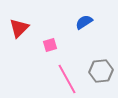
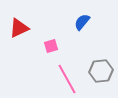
blue semicircle: moved 2 px left; rotated 18 degrees counterclockwise
red triangle: rotated 20 degrees clockwise
pink square: moved 1 px right, 1 px down
